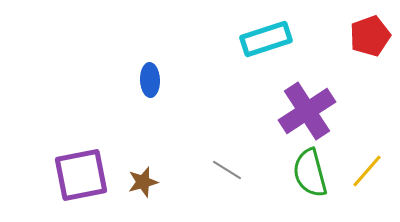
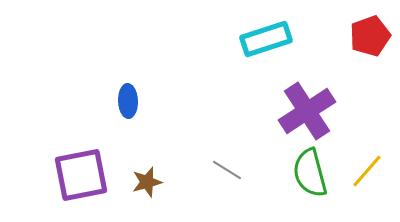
blue ellipse: moved 22 px left, 21 px down
brown star: moved 4 px right
